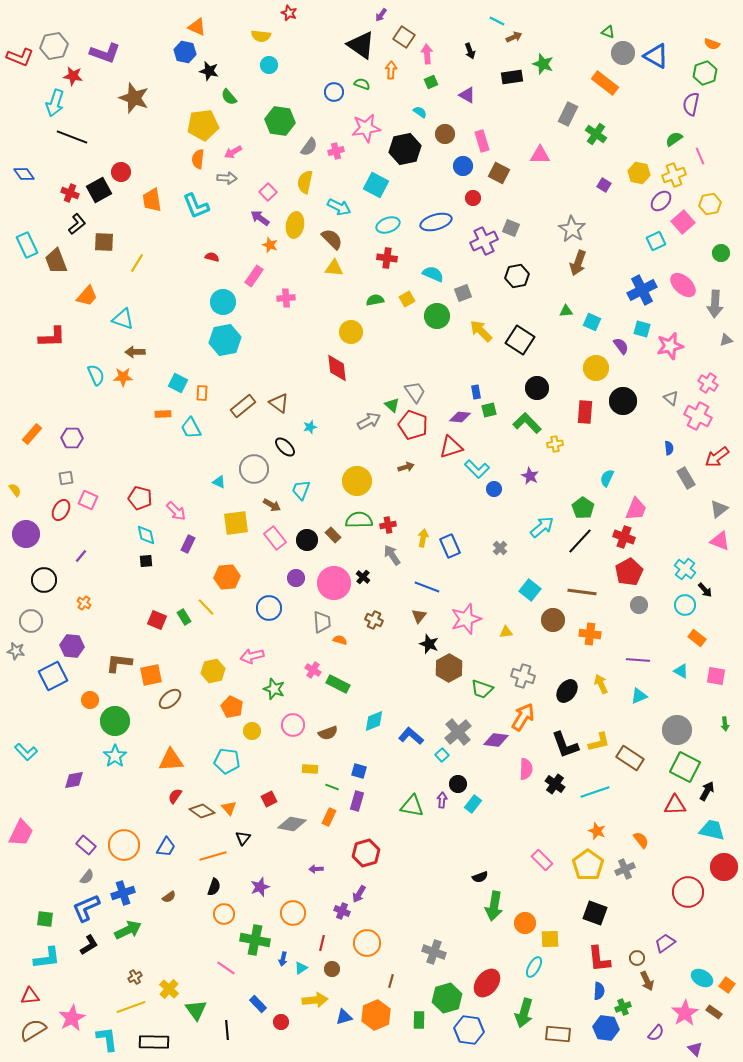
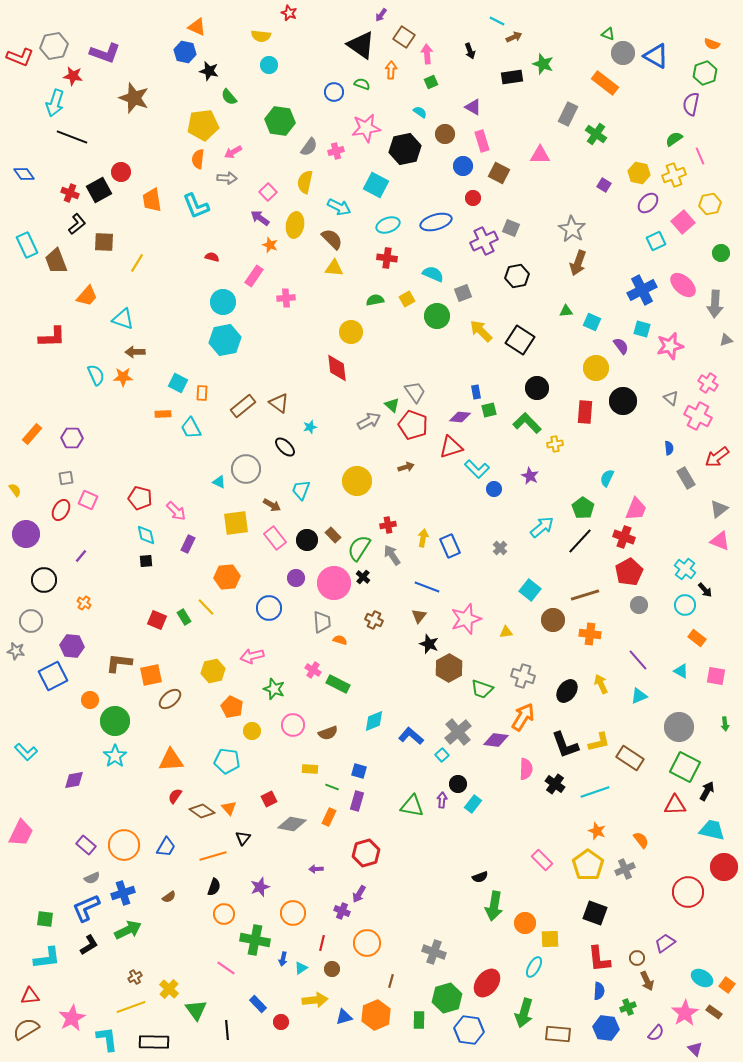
green triangle at (608, 32): moved 2 px down
purple triangle at (467, 95): moved 6 px right, 12 px down
purple ellipse at (661, 201): moved 13 px left, 2 px down
gray circle at (254, 469): moved 8 px left
green semicircle at (359, 520): moved 28 px down; rotated 56 degrees counterclockwise
brown line at (582, 592): moved 3 px right, 3 px down; rotated 24 degrees counterclockwise
purple line at (638, 660): rotated 45 degrees clockwise
gray circle at (677, 730): moved 2 px right, 3 px up
gray semicircle at (87, 877): moved 5 px right, 1 px down; rotated 28 degrees clockwise
green cross at (623, 1007): moved 5 px right
brown semicircle at (33, 1030): moved 7 px left, 1 px up
